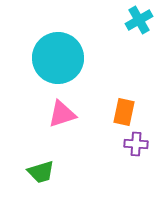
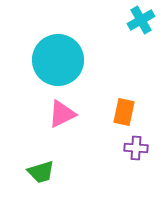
cyan cross: moved 2 px right
cyan circle: moved 2 px down
pink triangle: rotated 8 degrees counterclockwise
purple cross: moved 4 px down
